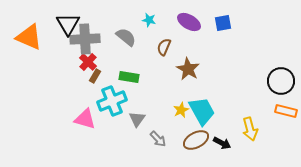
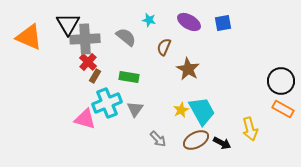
cyan cross: moved 5 px left, 2 px down
orange rectangle: moved 3 px left, 2 px up; rotated 15 degrees clockwise
gray triangle: moved 2 px left, 10 px up
